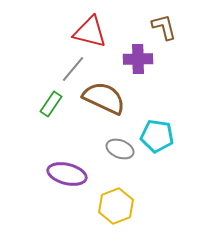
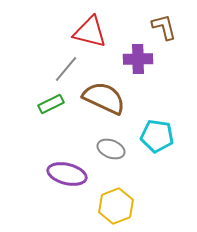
gray line: moved 7 px left
green rectangle: rotated 30 degrees clockwise
gray ellipse: moved 9 px left
